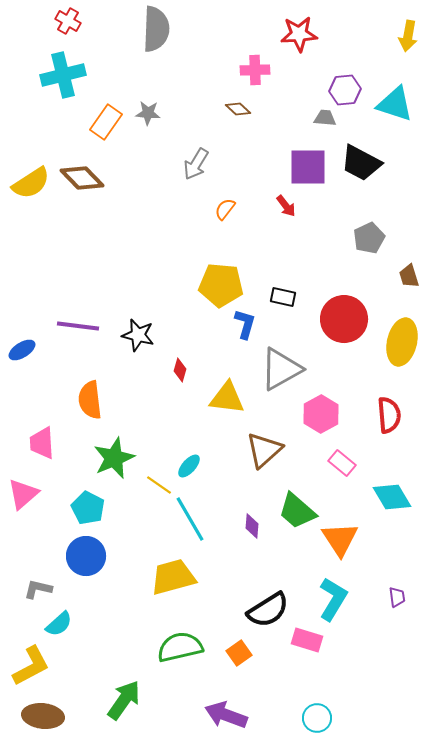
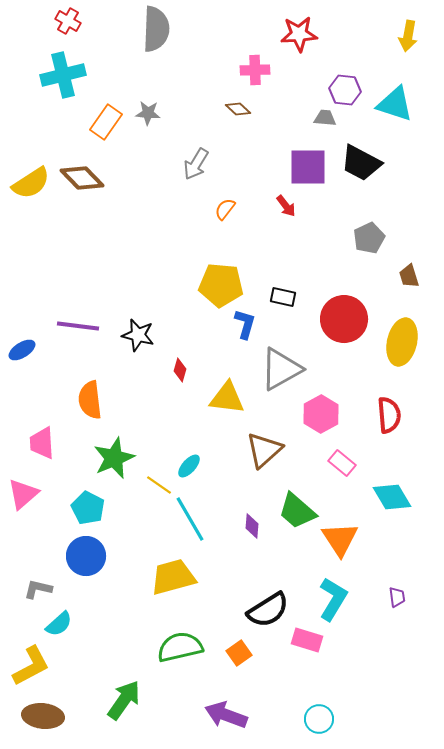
purple hexagon at (345, 90): rotated 12 degrees clockwise
cyan circle at (317, 718): moved 2 px right, 1 px down
